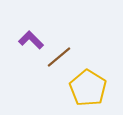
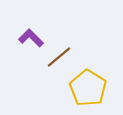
purple L-shape: moved 2 px up
